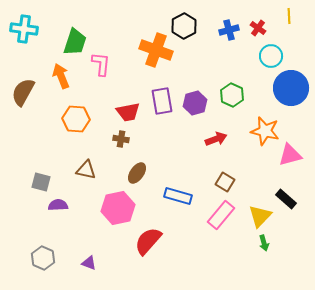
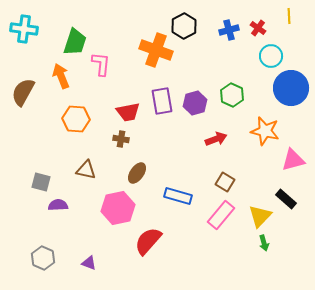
pink triangle: moved 3 px right, 5 px down
